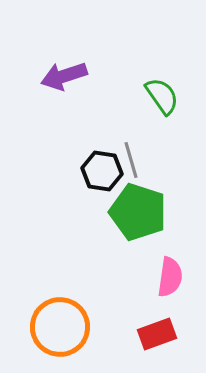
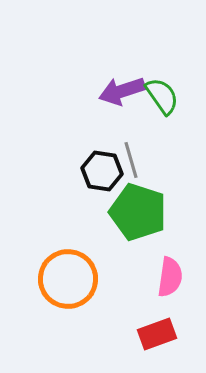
purple arrow: moved 58 px right, 15 px down
orange circle: moved 8 px right, 48 px up
